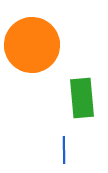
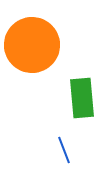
blue line: rotated 20 degrees counterclockwise
